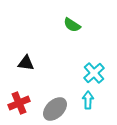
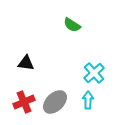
red cross: moved 5 px right, 1 px up
gray ellipse: moved 7 px up
